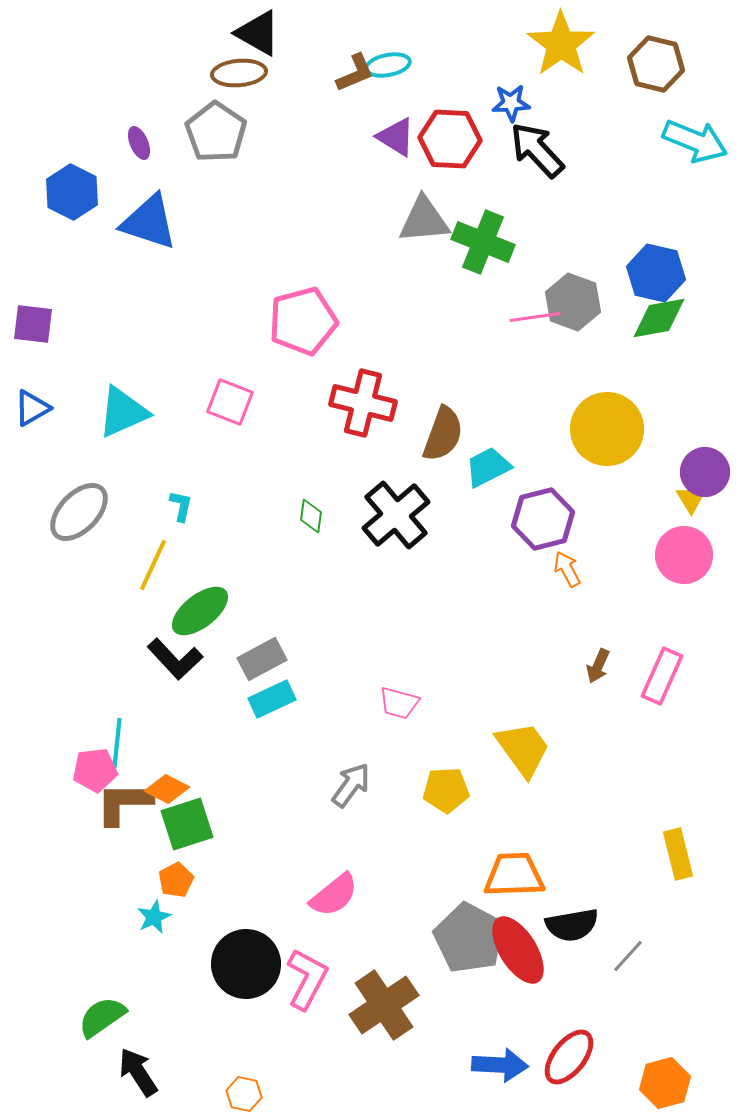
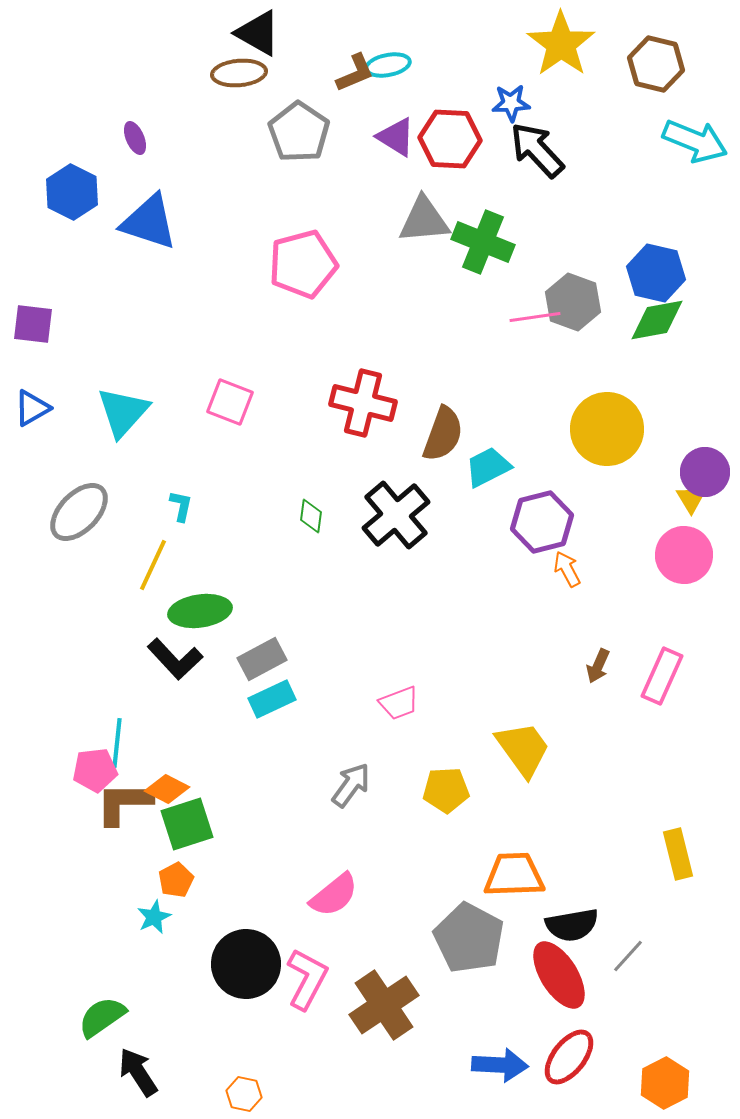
gray pentagon at (216, 132): moved 83 px right
purple ellipse at (139, 143): moved 4 px left, 5 px up
green diamond at (659, 318): moved 2 px left, 2 px down
pink pentagon at (303, 321): moved 57 px up
cyan triangle at (123, 412): rotated 24 degrees counterclockwise
purple hexagon at (543, 519): moved 1 px left, 3 px down
green ellipse at (200, 611): rotated 30 degrees clockwise
pink trapezoid at (399, 703): rotated 36 degrees counterclockwise
red ellipse at (518, 950): moved 41 px right, 25 px down
orange hexagon at (665, 1083): rotated 12 degrees counterclockwise
